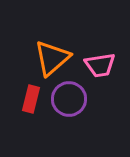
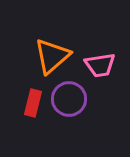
orange triangle: moved 2 px up
red rectangle: moved 2 px right, 4 px down
